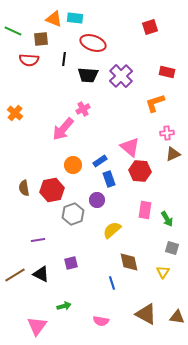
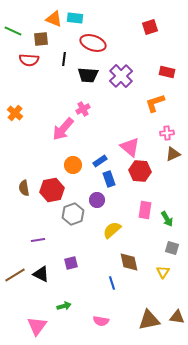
brown triangle at (146, 314): moved 3 px right, 6 px down; rotated 40 degrees counterclockwise
